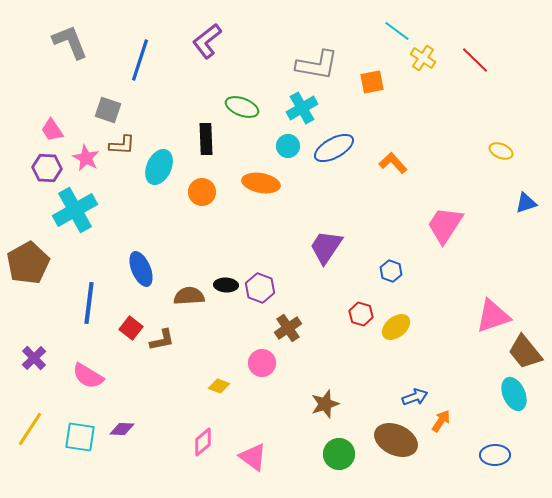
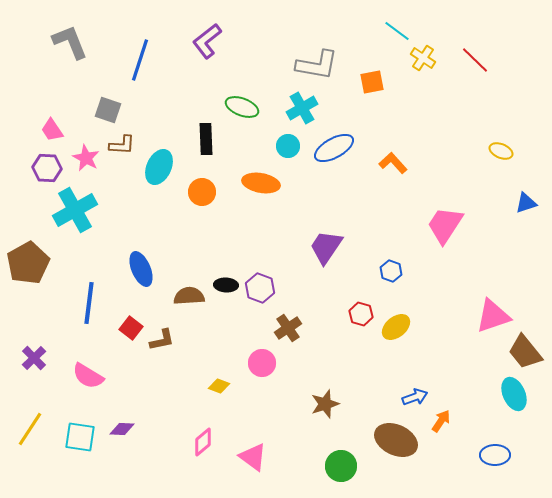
green circle at (339, 454): moved 2 px right, 12 px down
